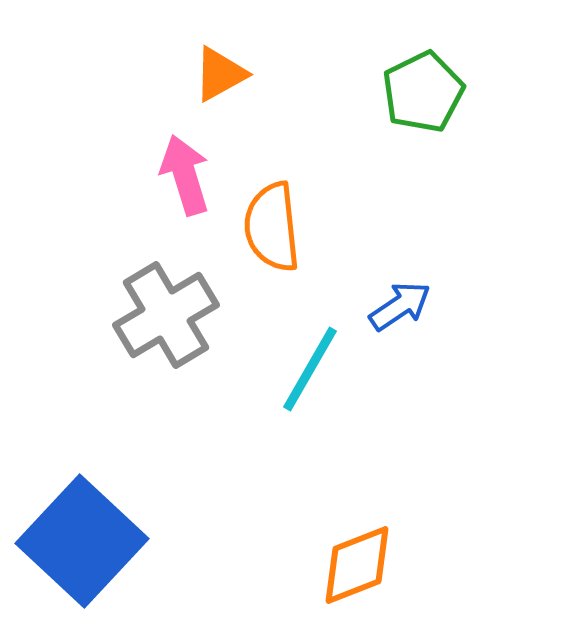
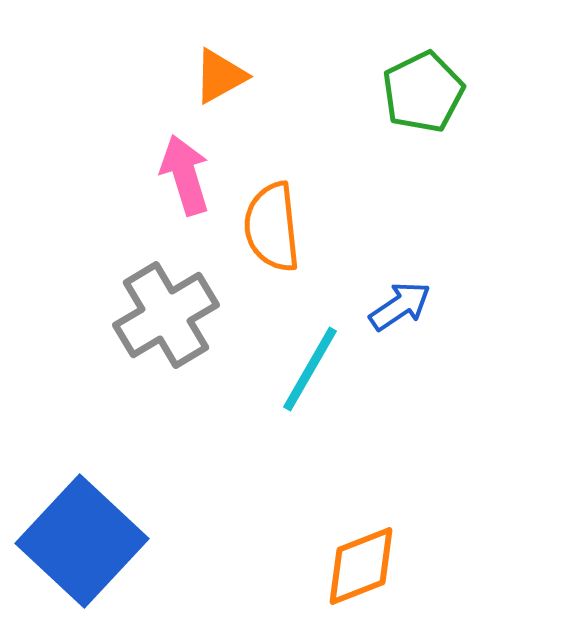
orange triangle: moved 2 px down
orange diamond: moved 4 px right, 1 px down
